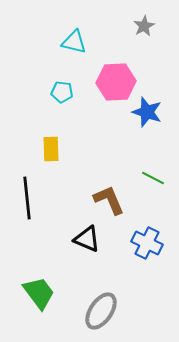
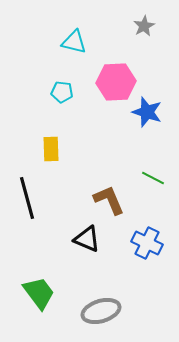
black line: rotated 9 degrees counterclockwise
gray ellipse: rotated 39 degrees clockwise
